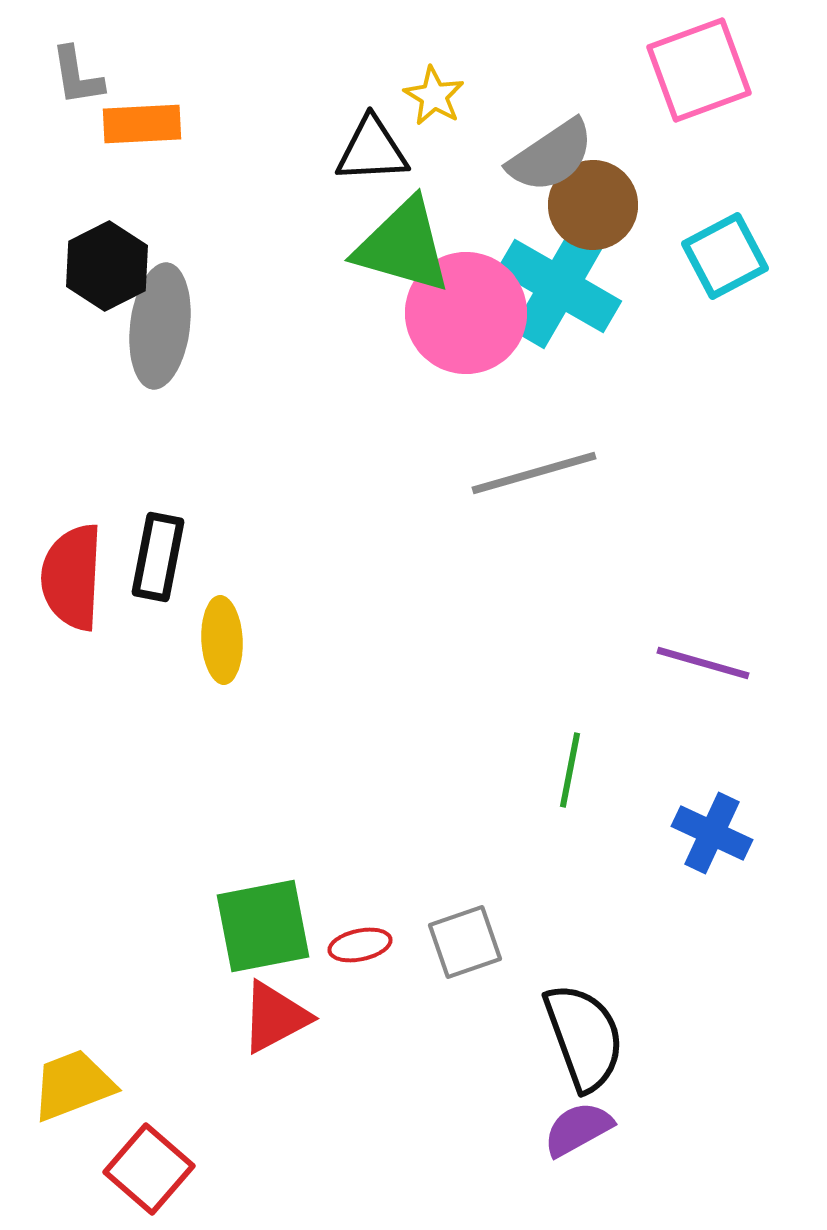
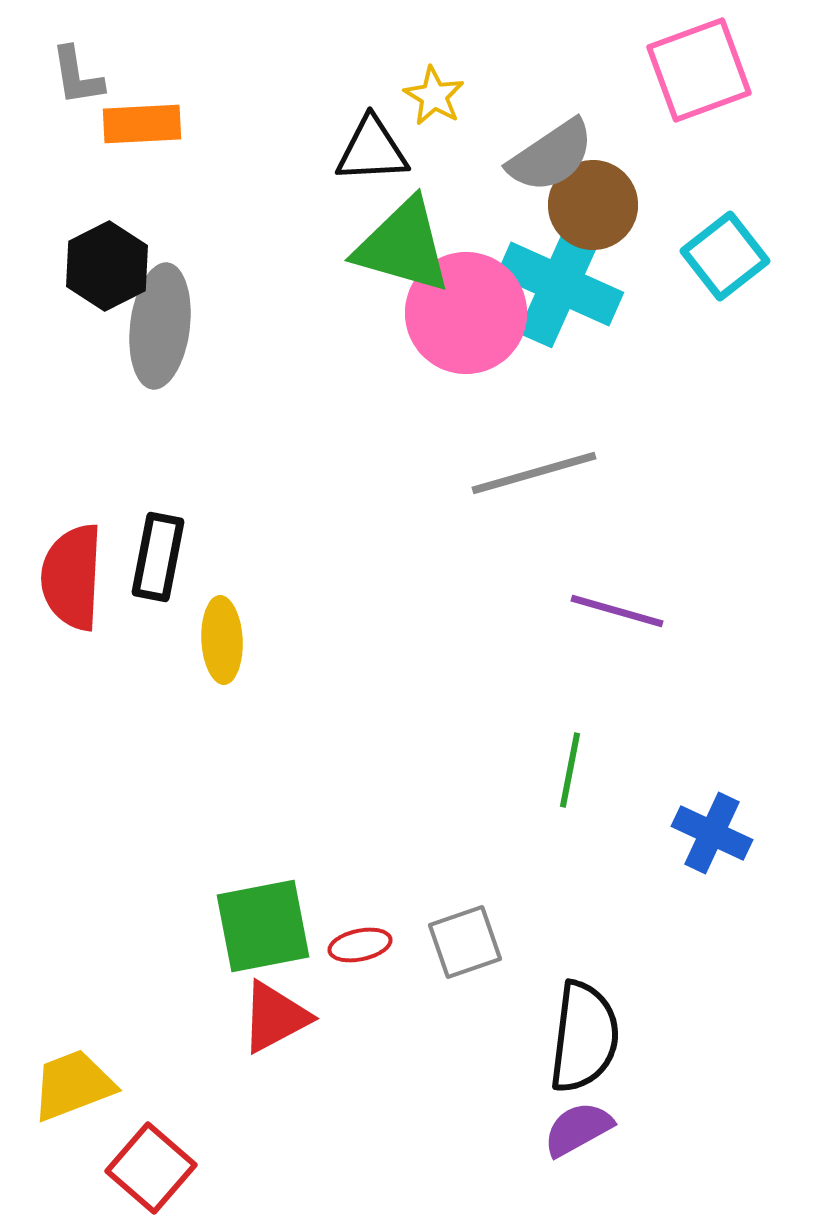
cyan square: rotated 10 degrees counterclockwise
cyan cross: moved 1 px right, 2 px up; rotated 6 degrees counterclockwise
purple line: moved 86 px left, 52 px up
black semicircle: rotated 27 degrees clockwise
red square: moved 2 px right, 1 px up
